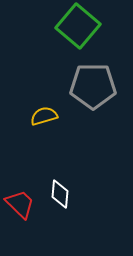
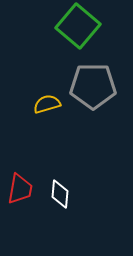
yellow semicircle: moved 3 px right, 12 px up
red trapezoid: moved 15 px up; rotated 56 degrees clockwise
